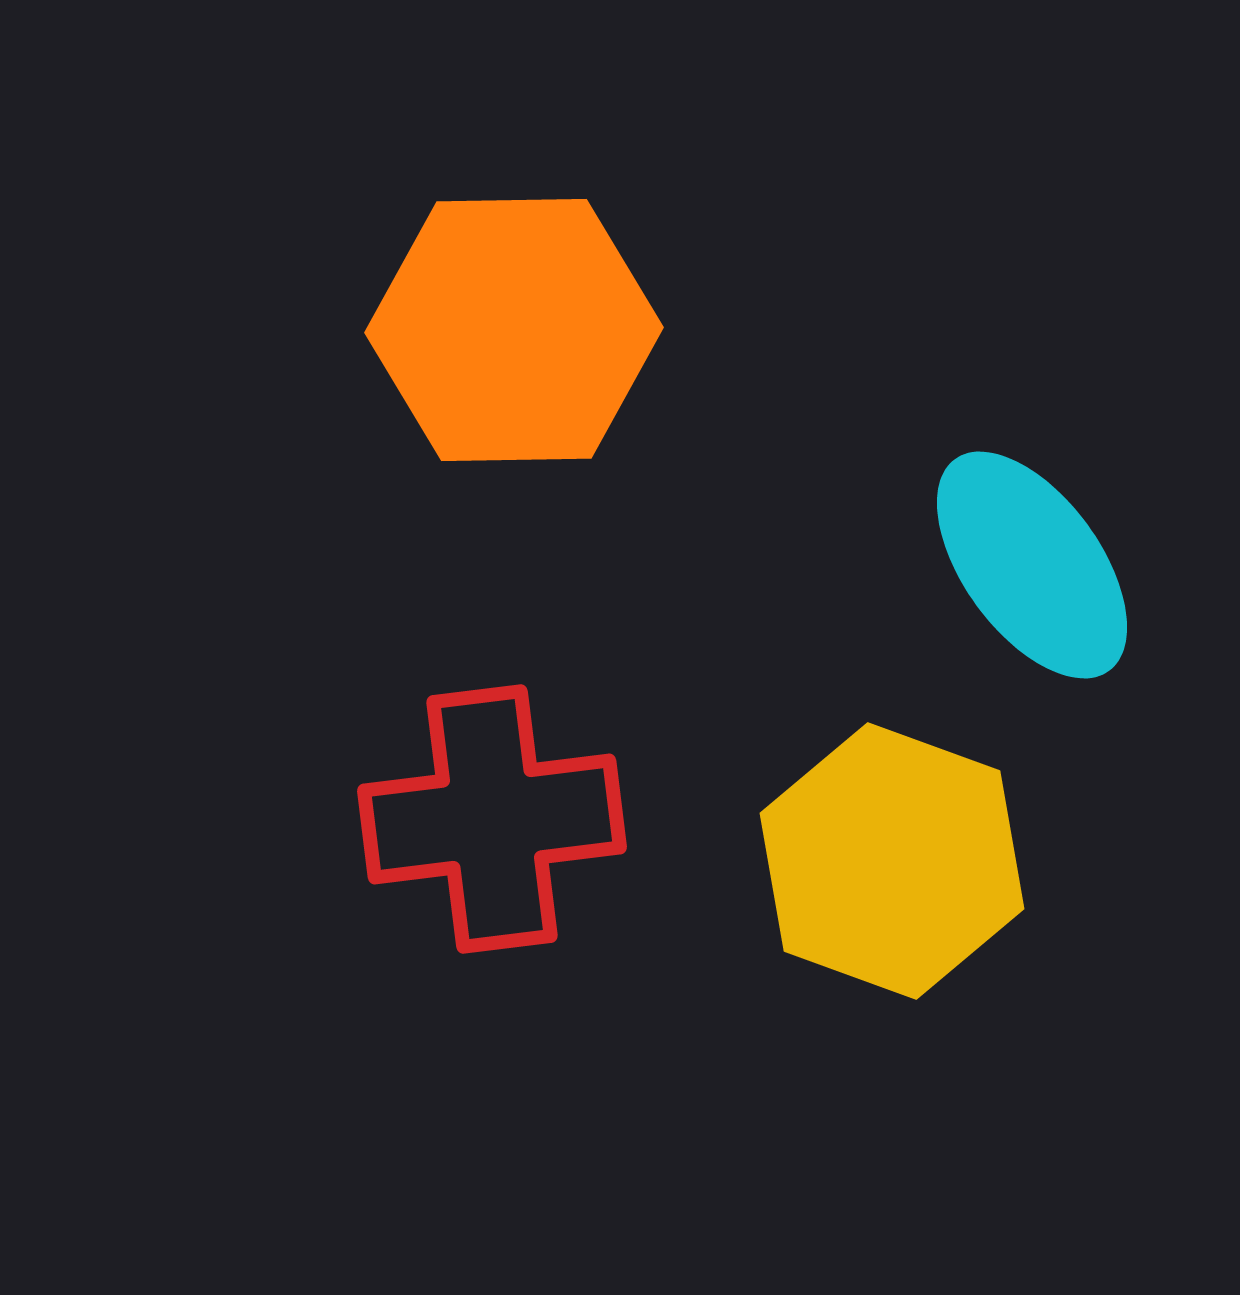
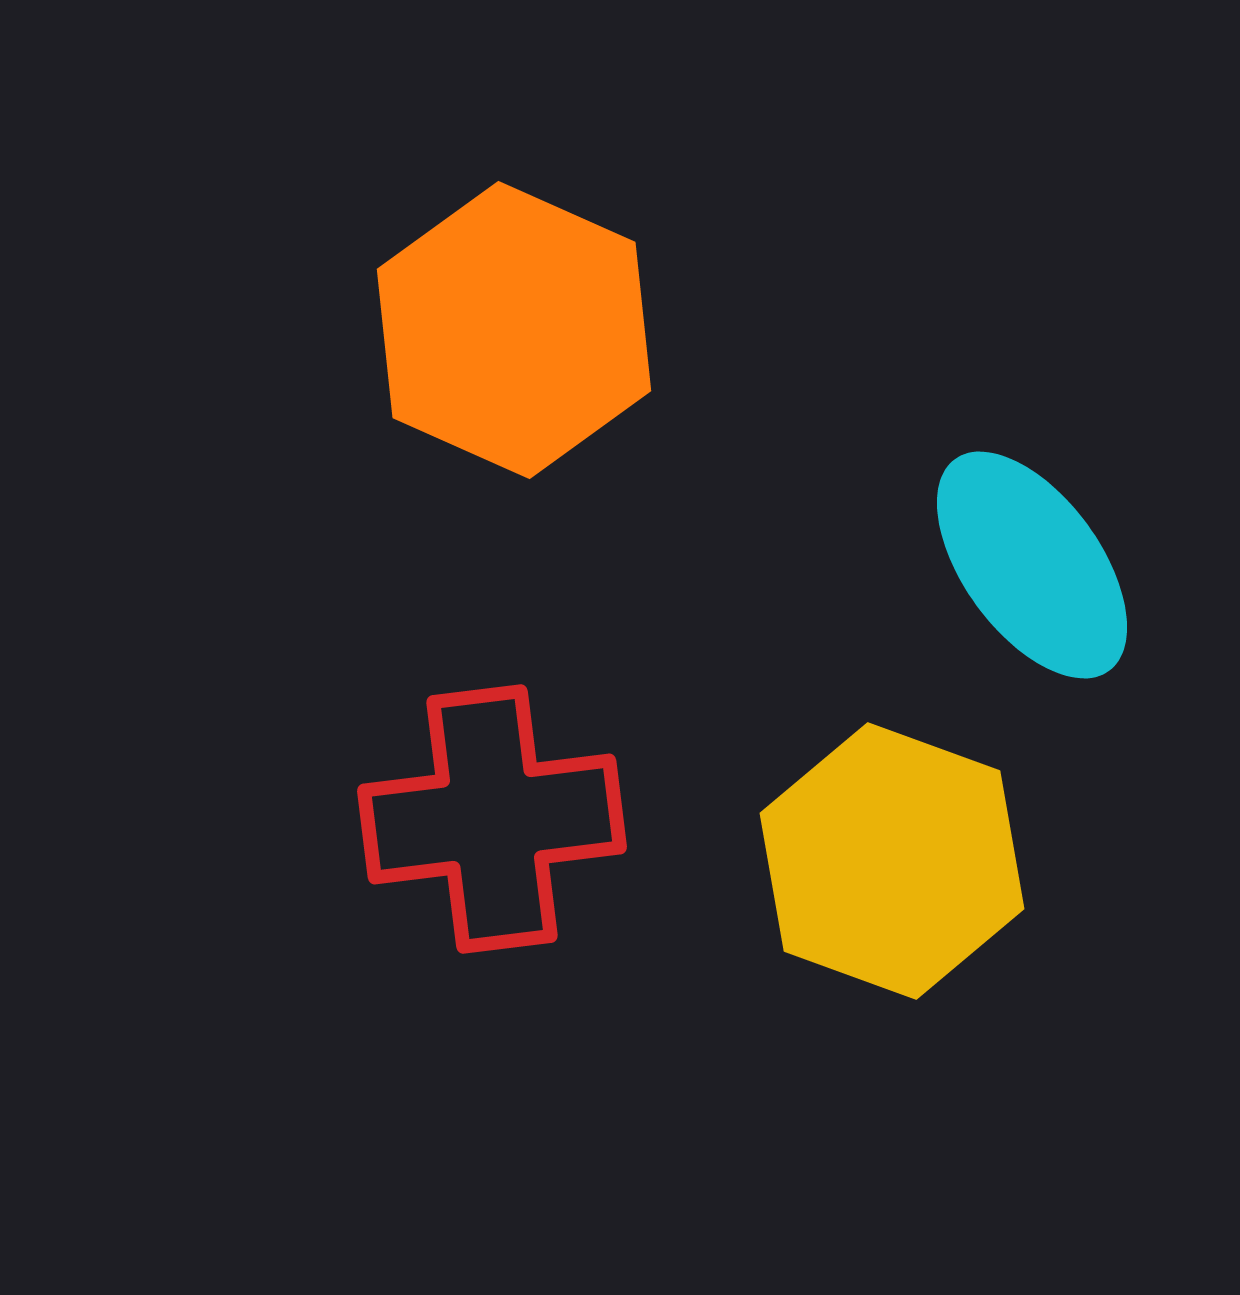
orange hexagon: rotated 25 degrees clockwise
